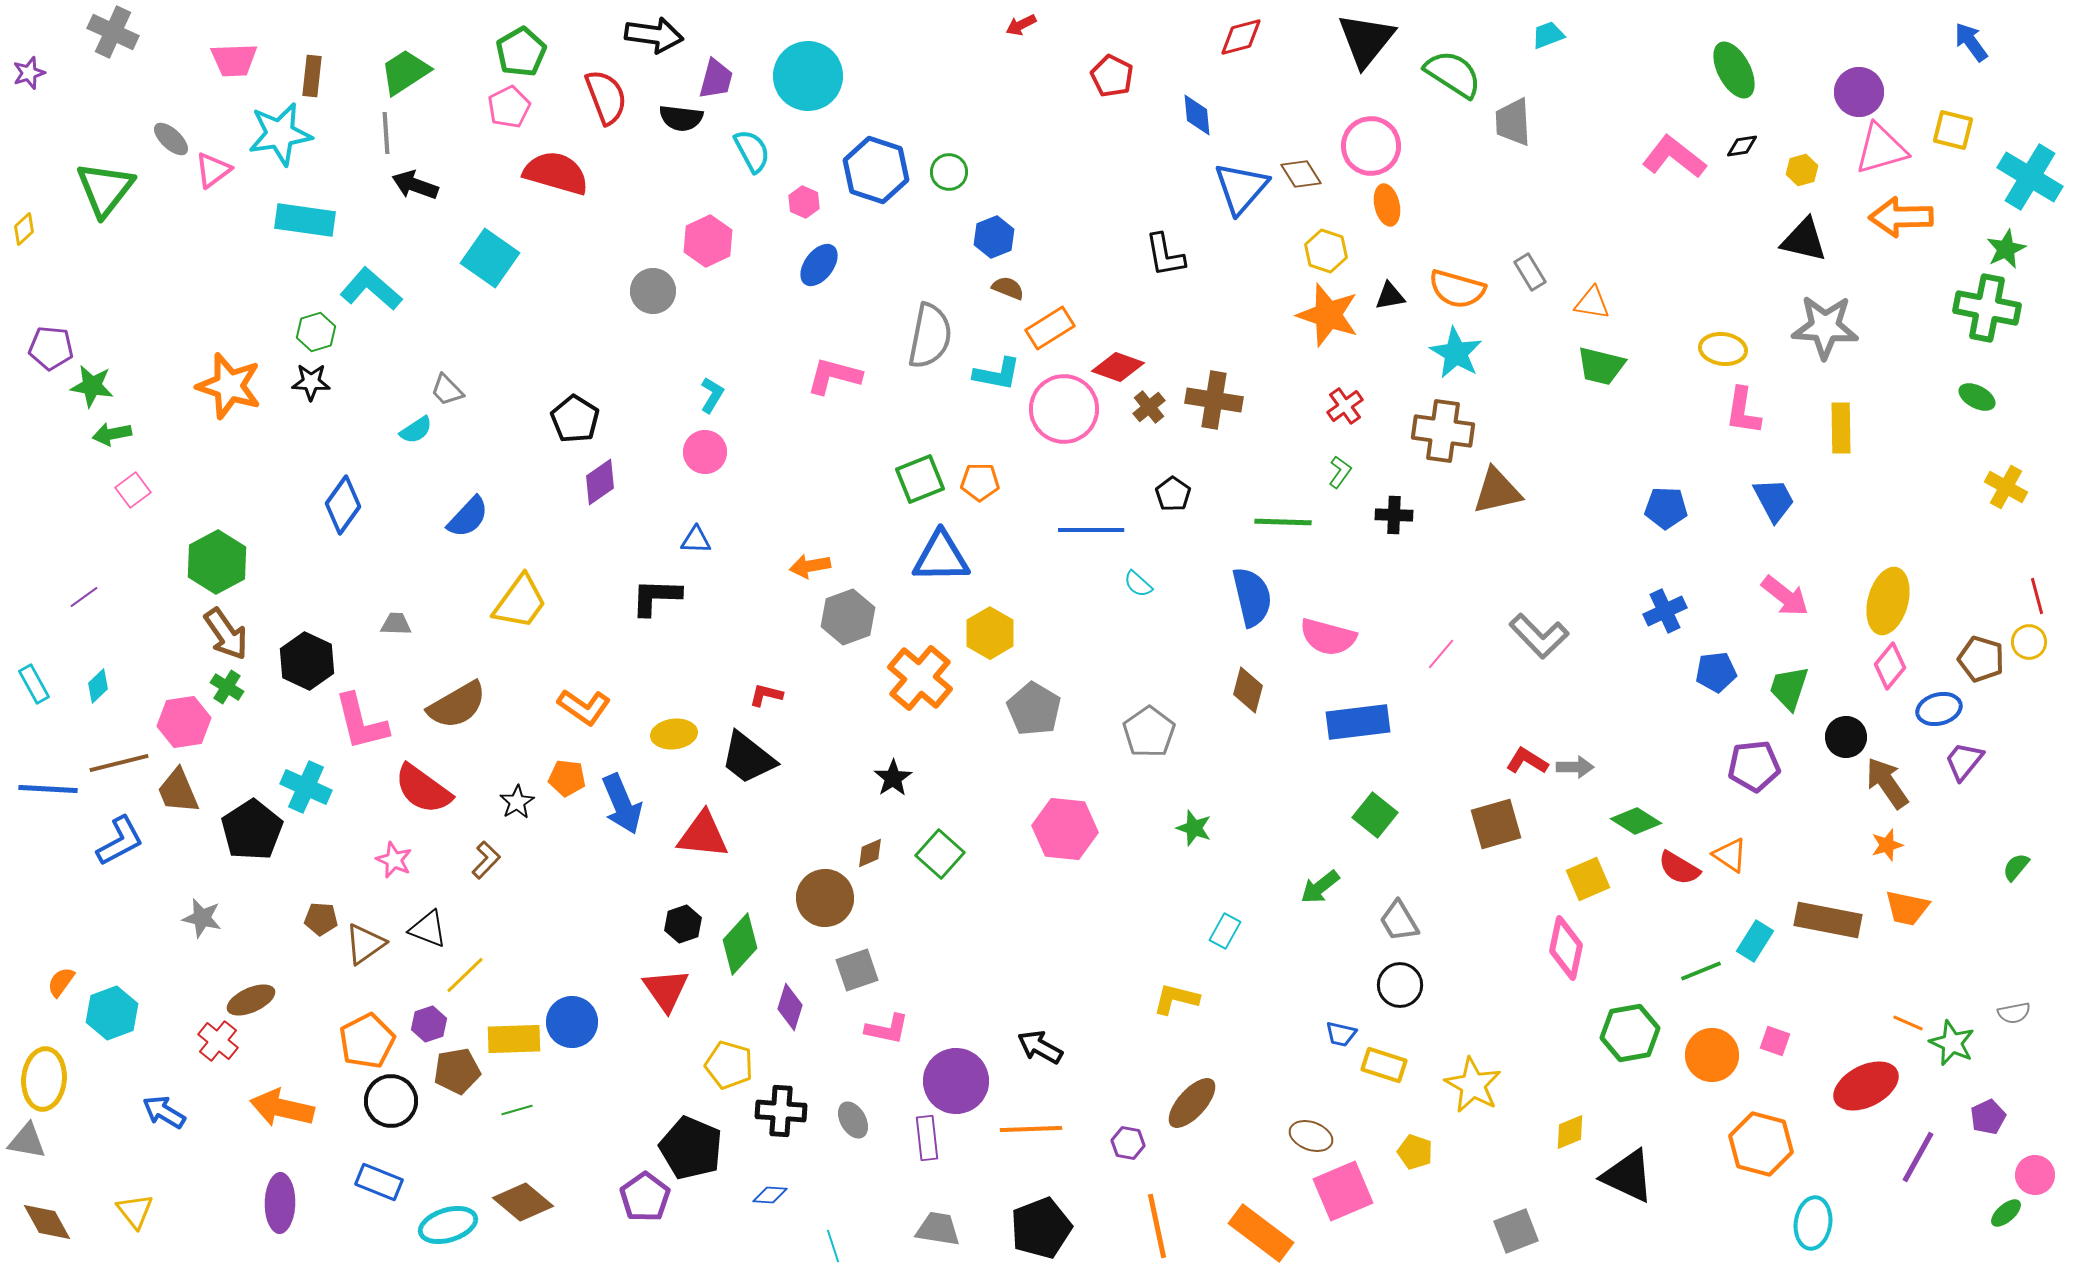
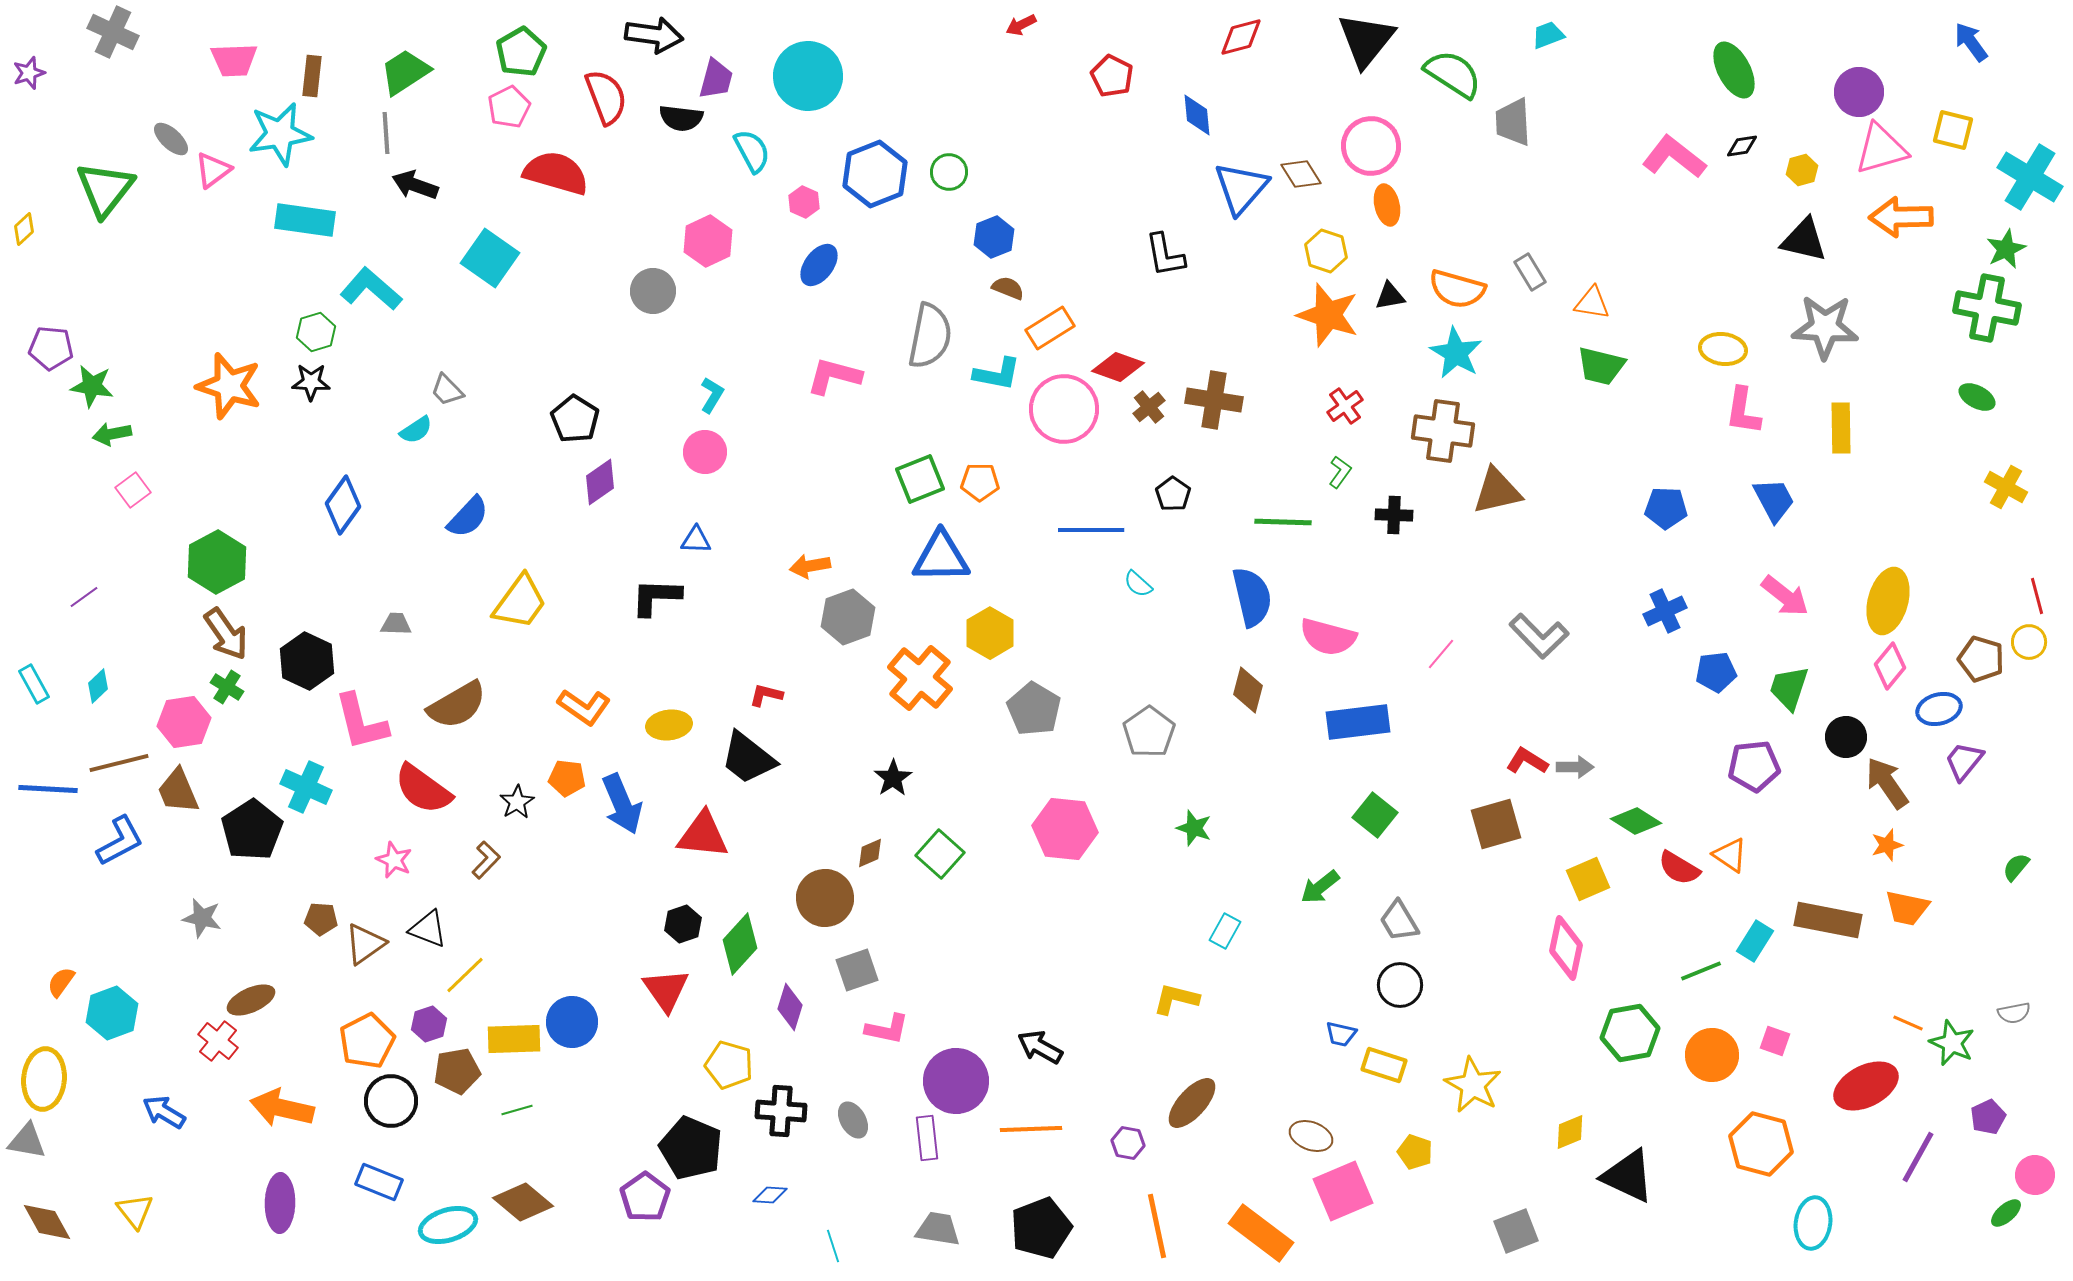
blue hexagon at (876, 170): moved 1 px left, 4 px down; rotated 20 degrees clockwise
yellow ellipse at (674, 734): moved 5 px left, 9 px up
